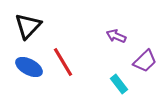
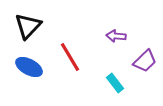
purple arrow: rotated 18 degrees counterclockwise
red line: moved 7 px right, 5 px up
cyan rectangle: moved 4 px left, 1 px up
